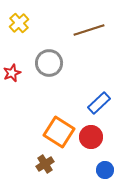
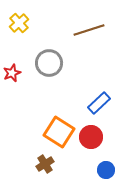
blue circle: moved 1 px right
